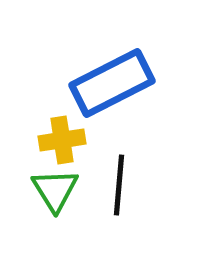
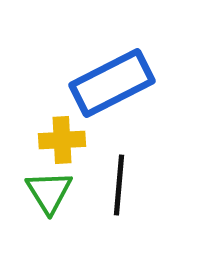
yellow cross: rotated 6 degrees clockwise
green triangle: moved 6 px left, 2 px down
